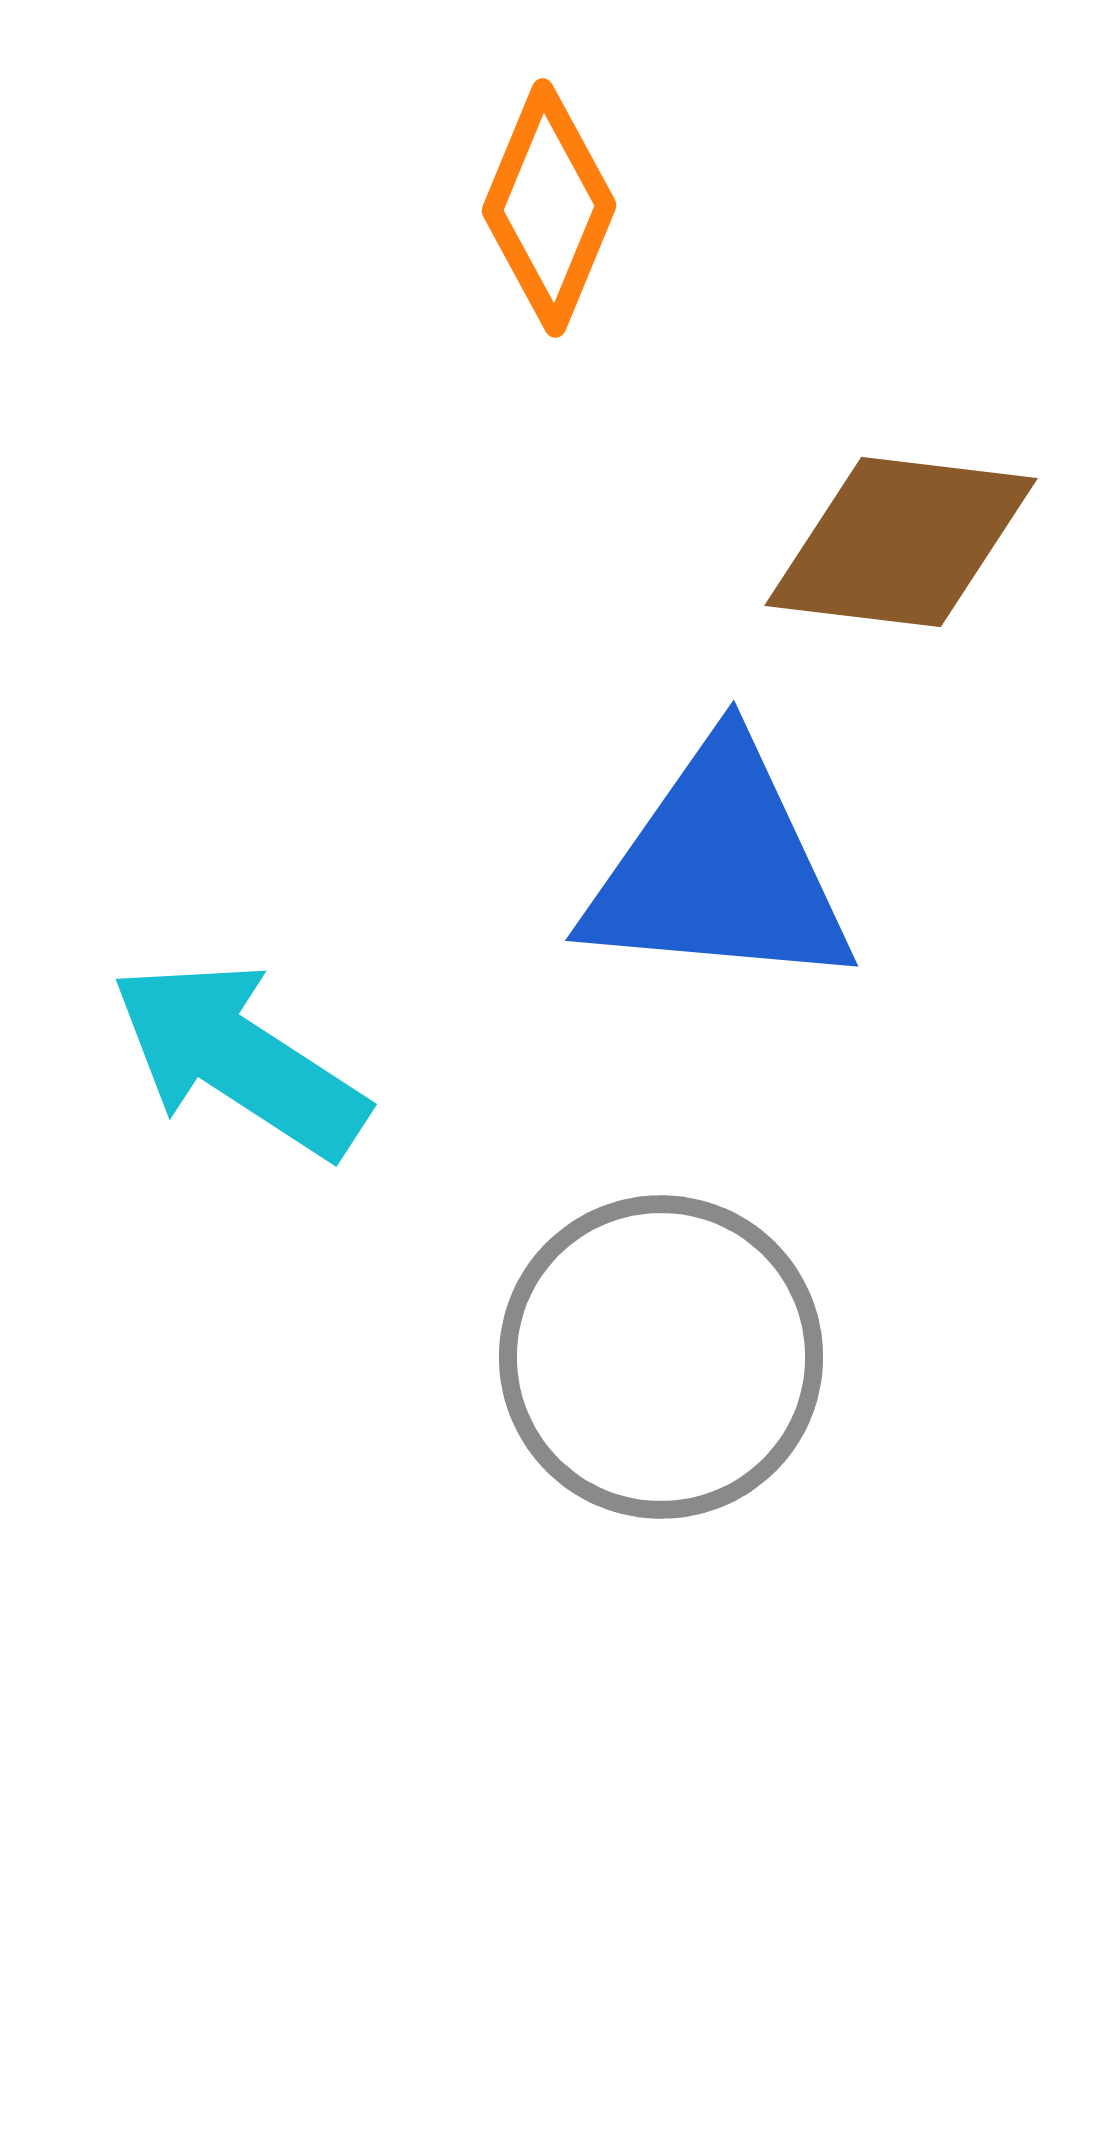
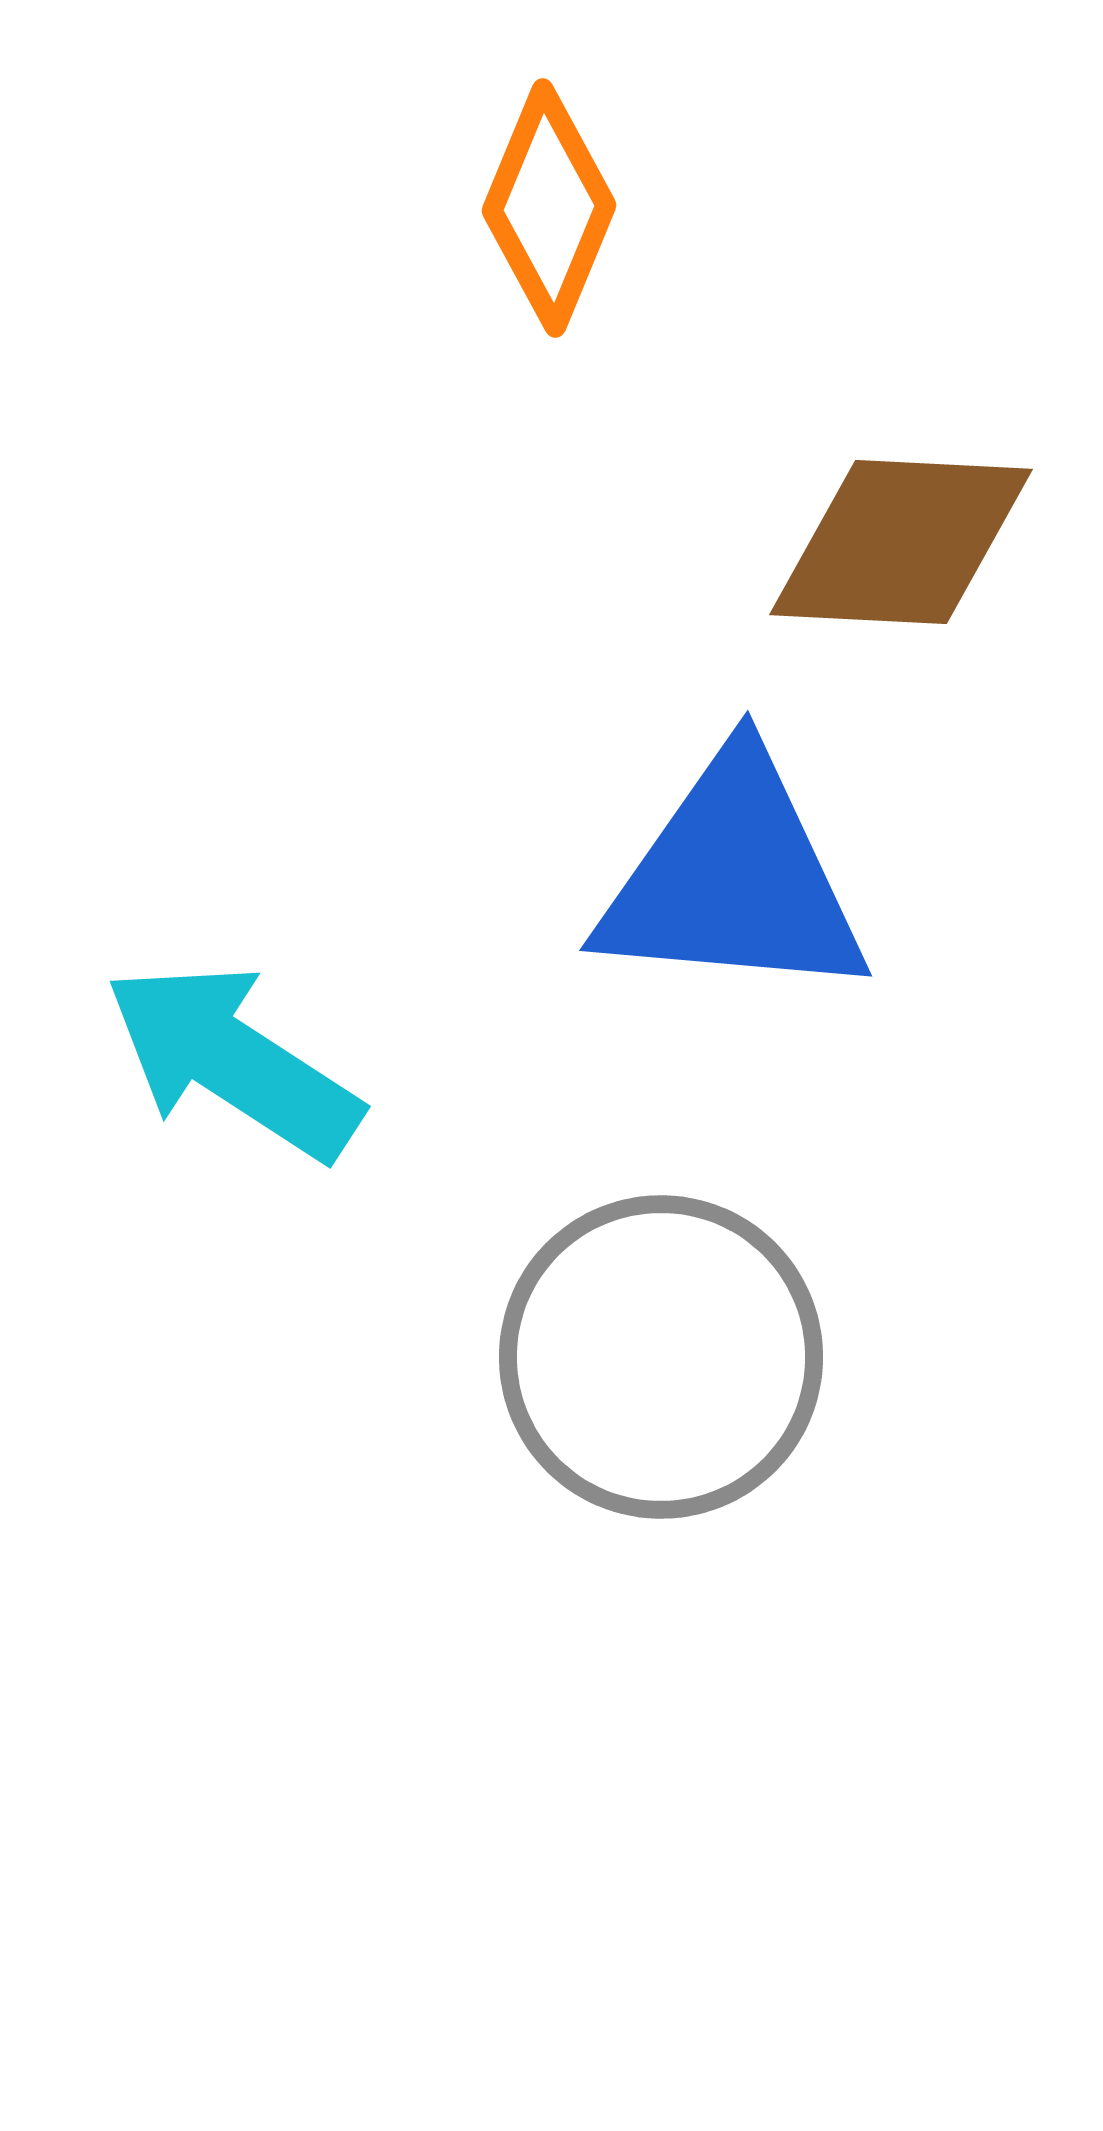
brown diamond: rotated 4 degrees counterclockwise
blue triangle: moved 14 px right, 10 px down
cyan arrow: moved 6 px left, 2 px down
